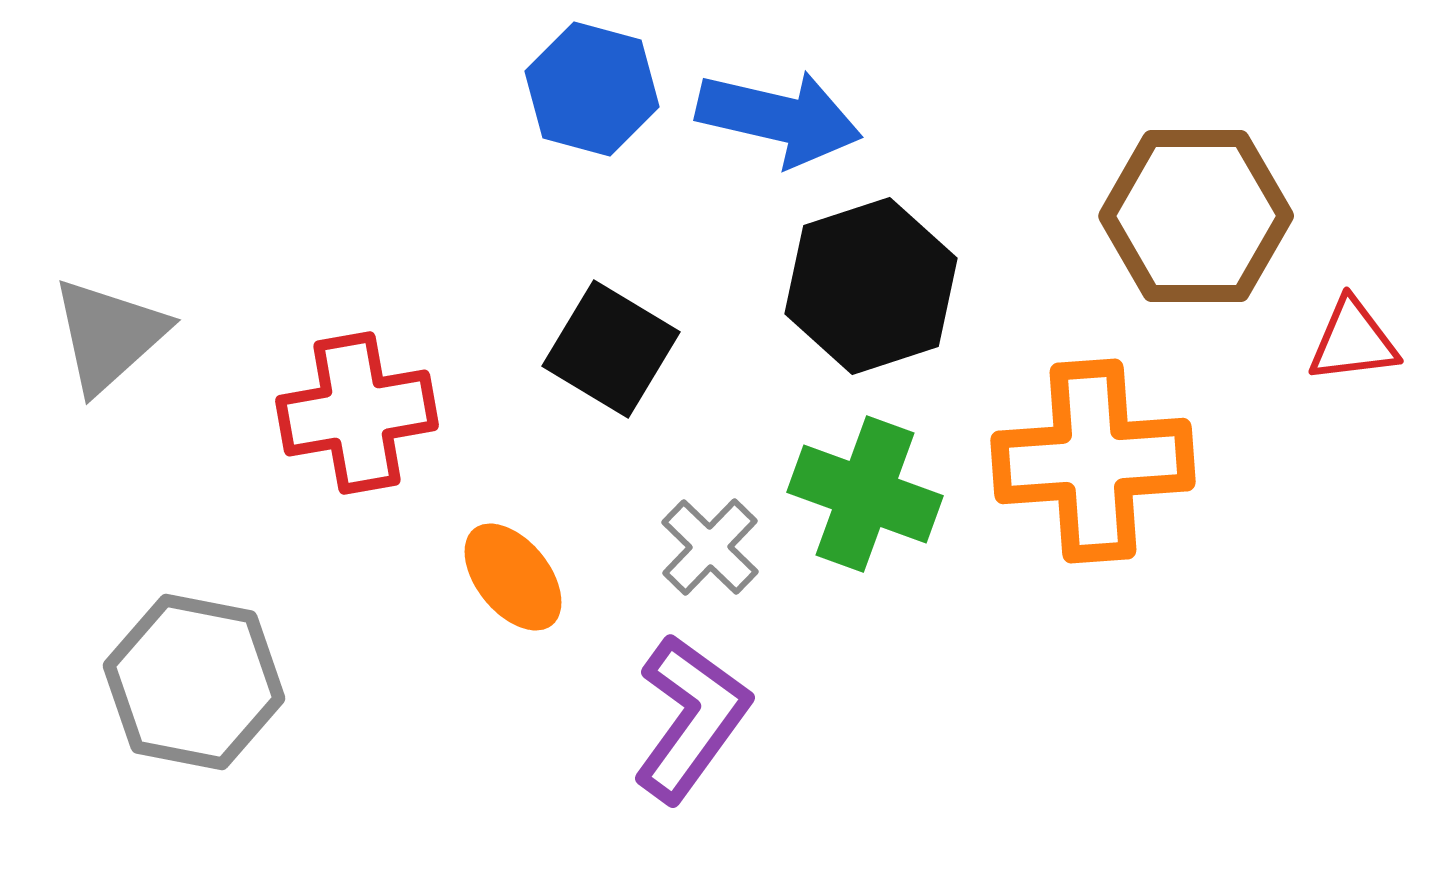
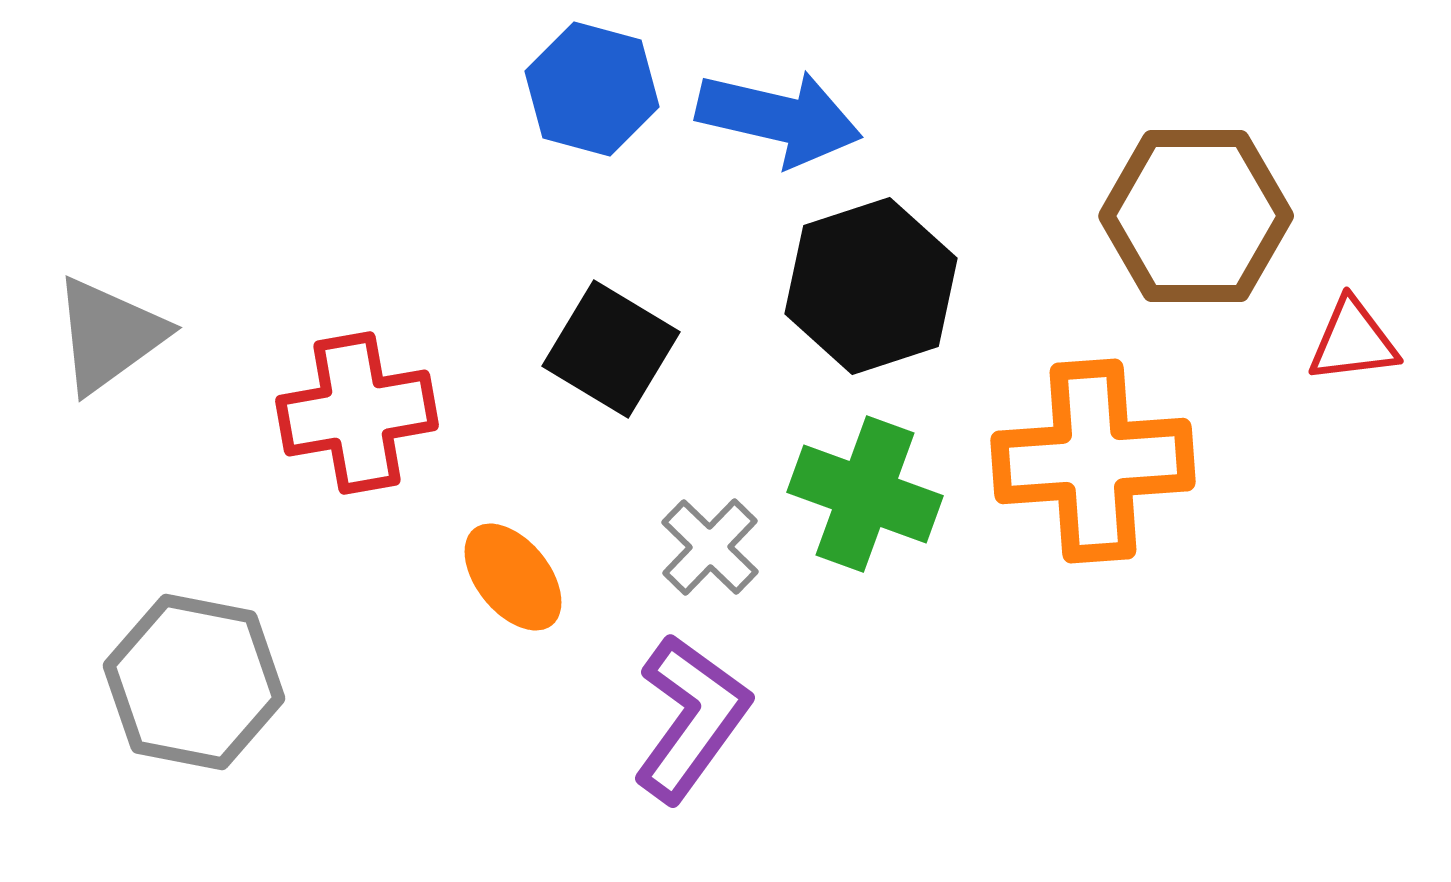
gray triangle: rotated 6 degrees clockwise
